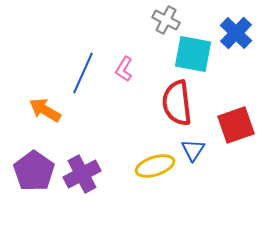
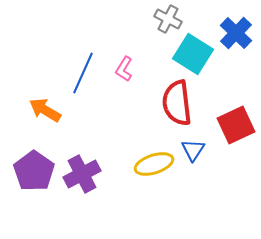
gray cross: moved 2 px right, 1 px up
cyan square: rotated 21 degrees clockwise
red square: rotated 6 degrees counterclockwise
yellow ellipse: moved 1 px left, 2 px up
